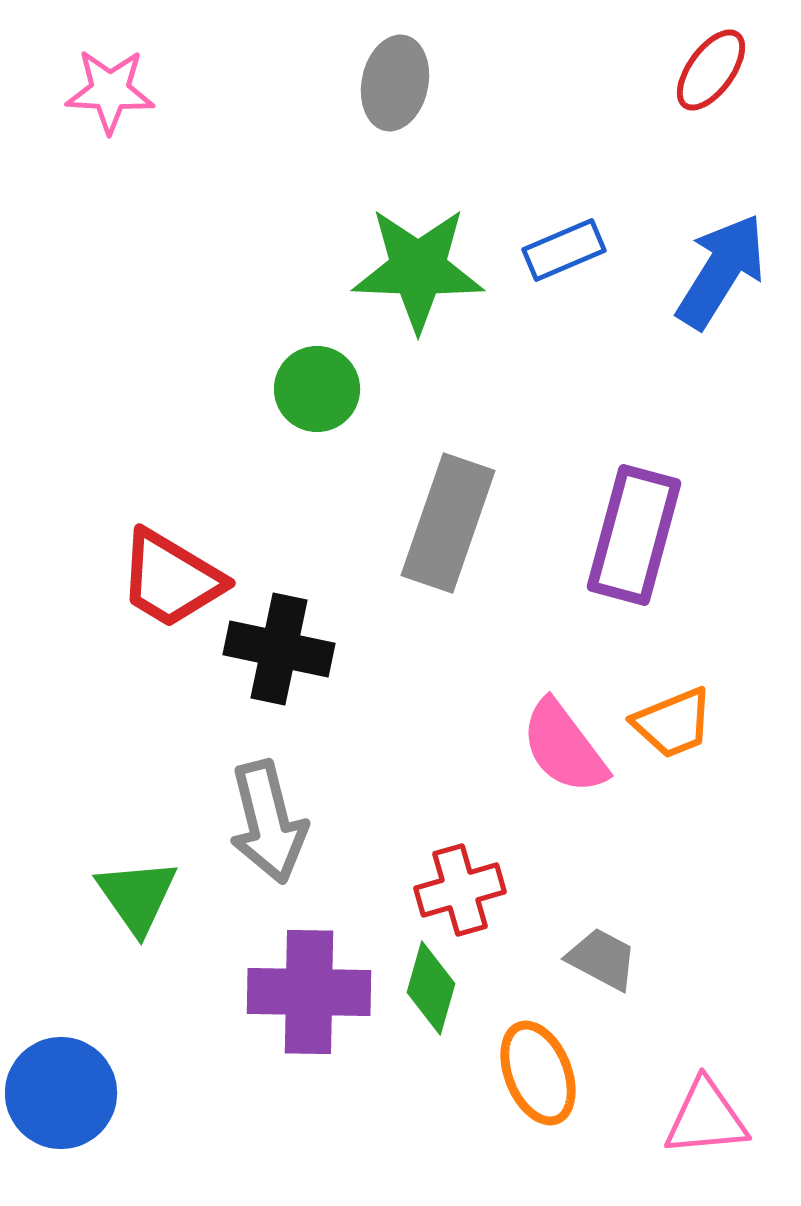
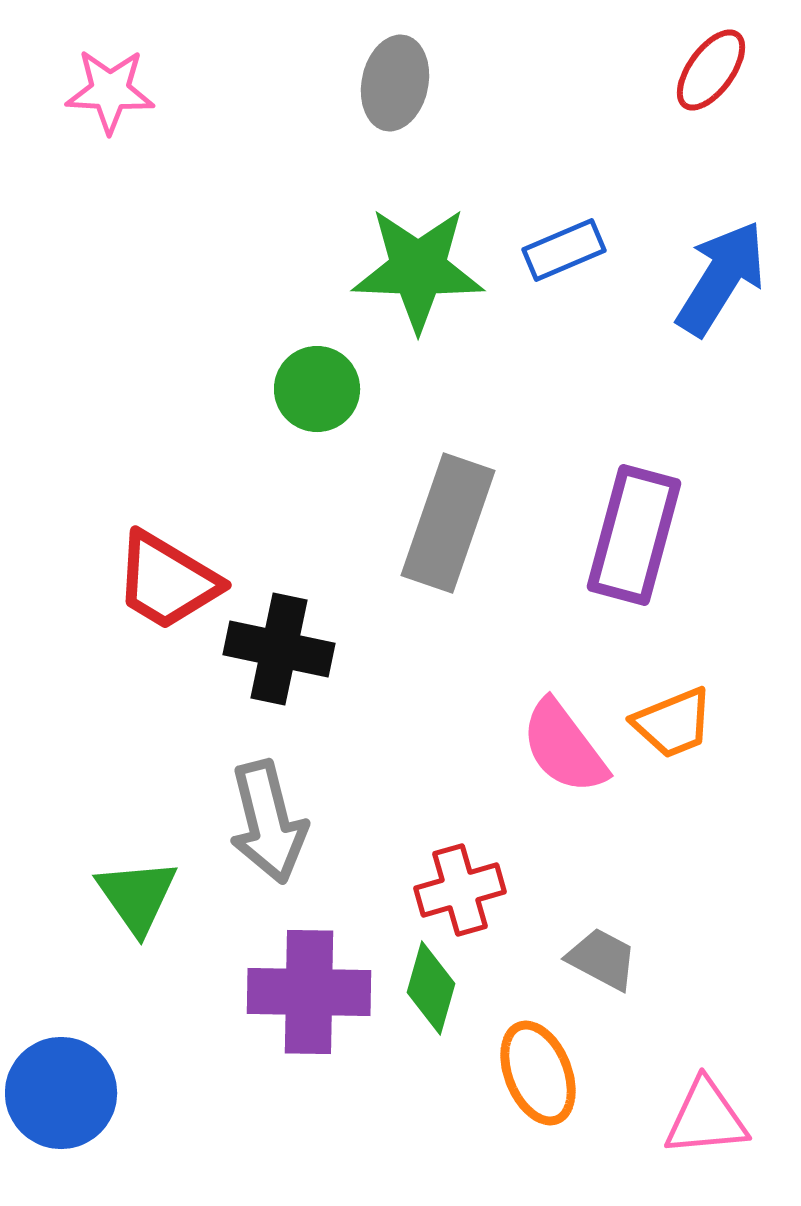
blue arrow: moved 7 px down
red trapezoid: moved 4 px left, 2 px down
